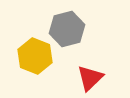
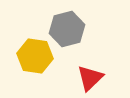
yellow hexagon: rotated 12 degrees counterclockwise
